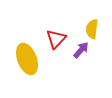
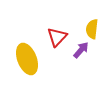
red triangle: moved 1 px right, 2 px up
